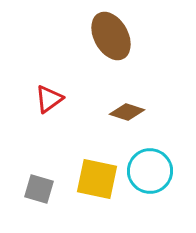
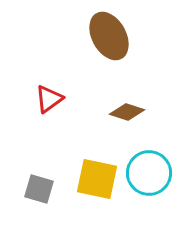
brown ellipse: moved 2 px left
cyan circle: moved 1 px left, 2 px down
